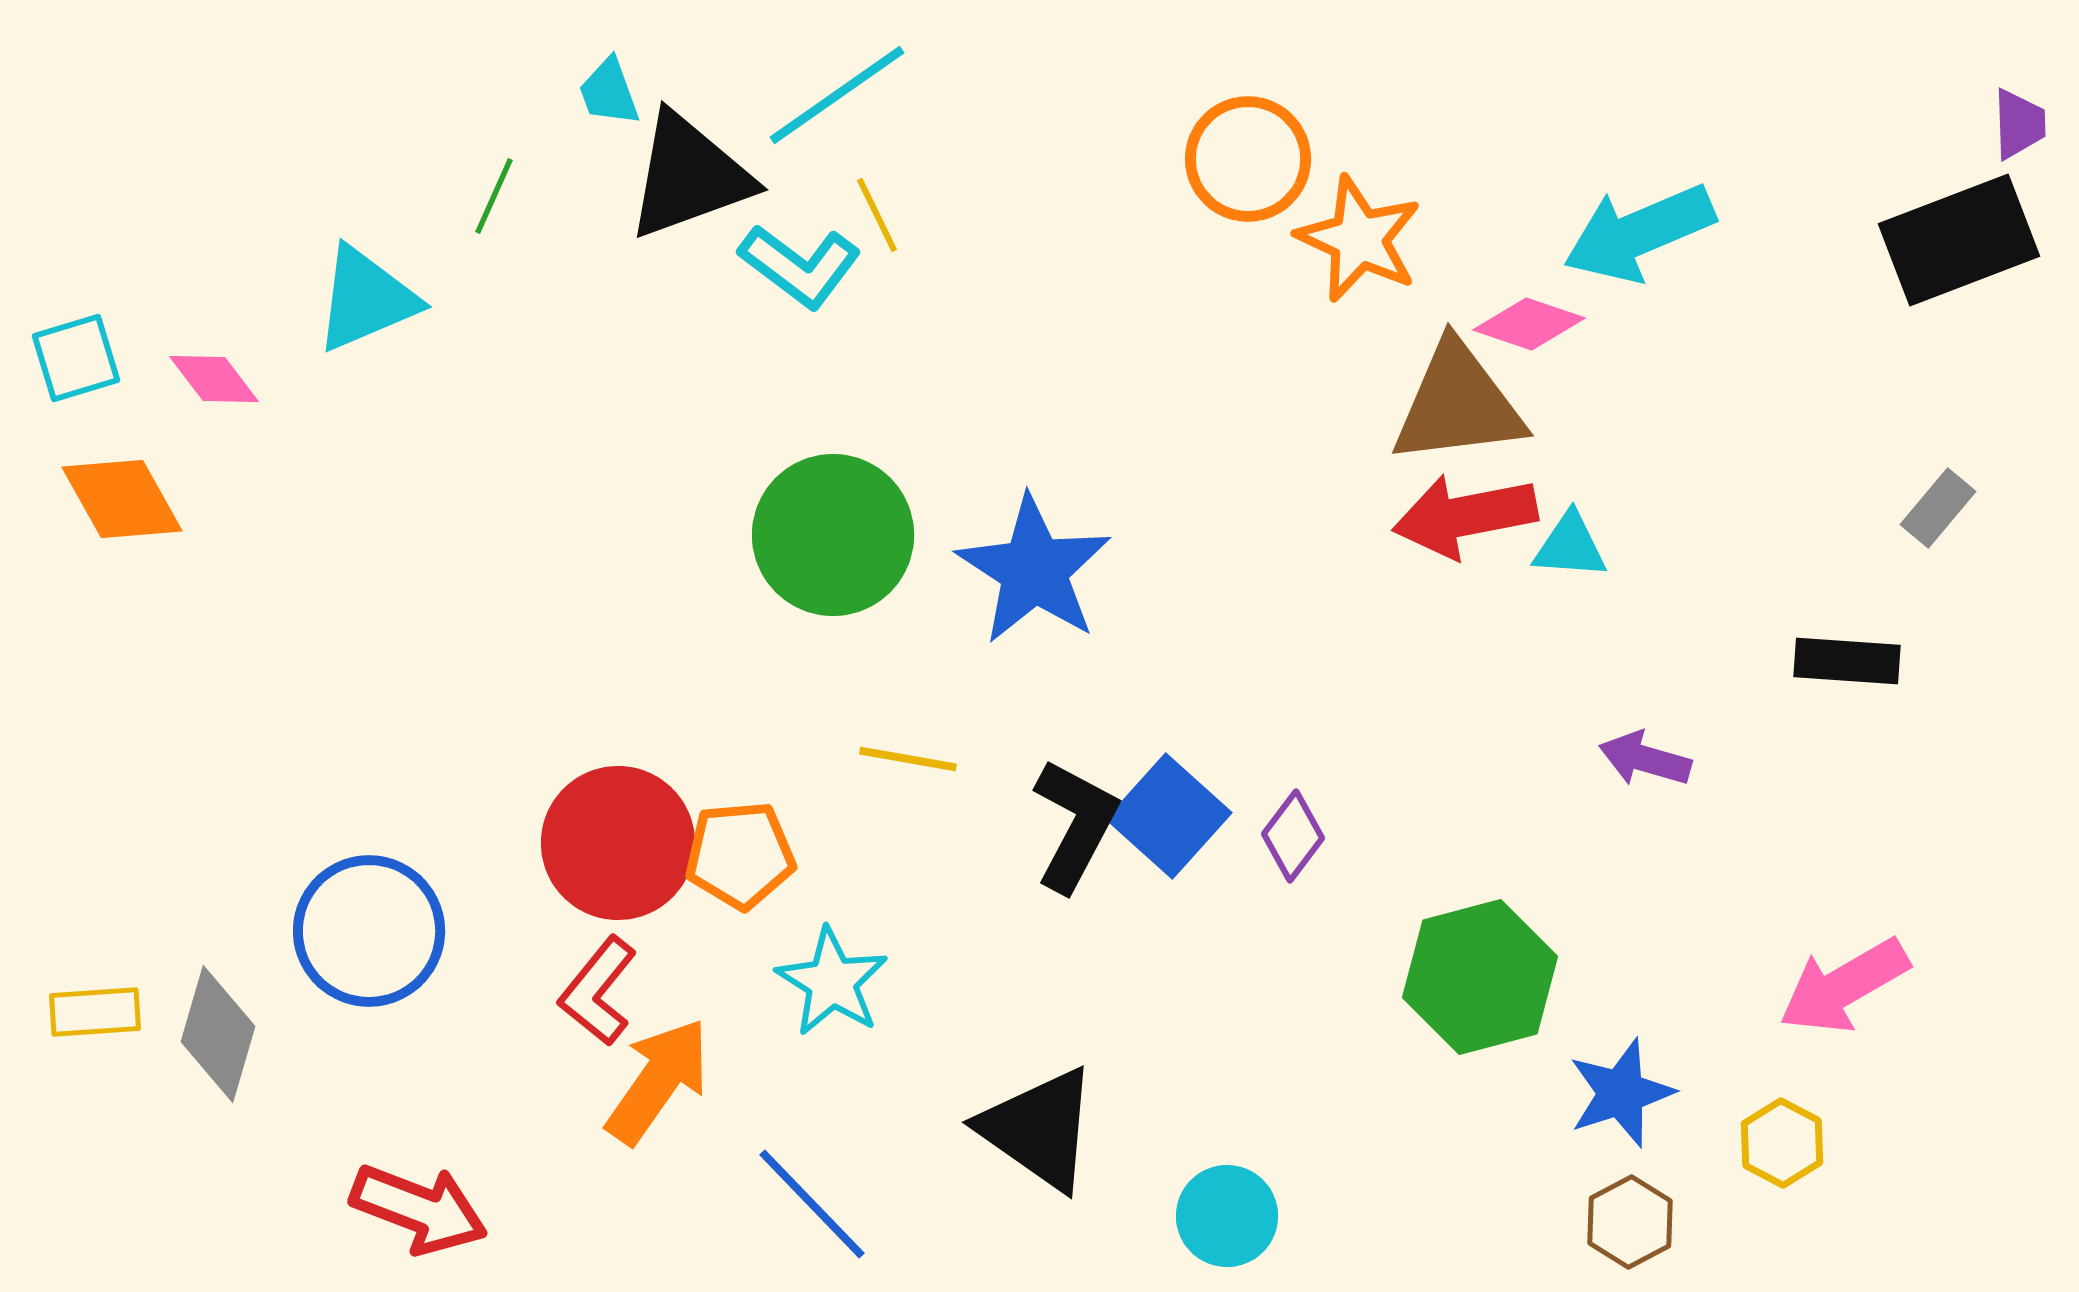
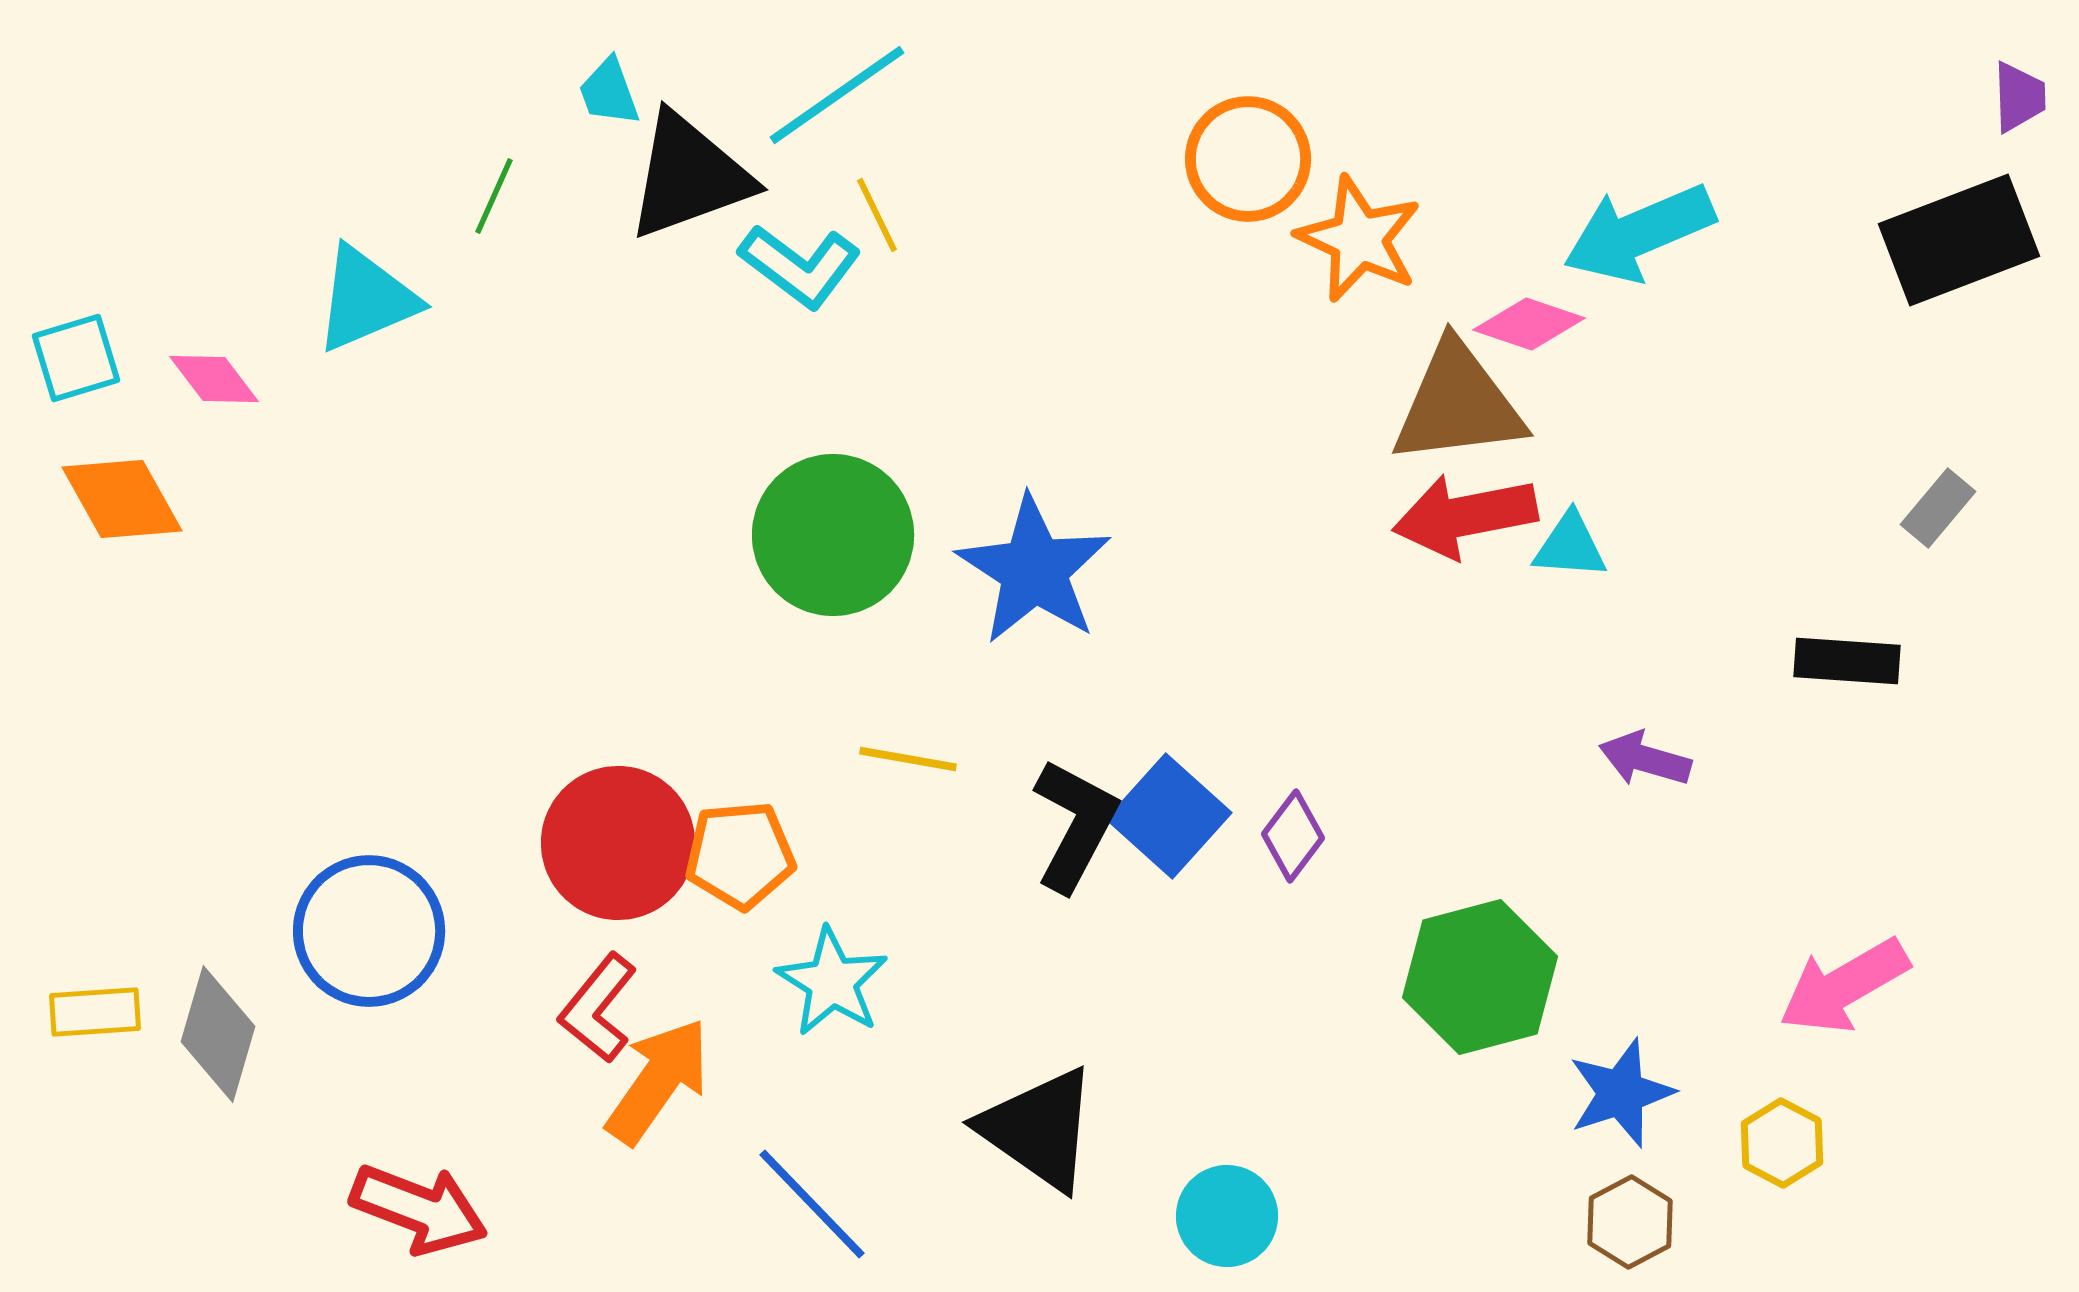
purple trapezoid at (2019, 124): moved 27 px up
red L-shape at (598, 991): moved 17 px down
